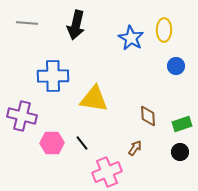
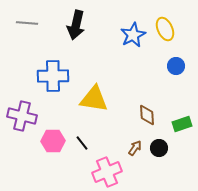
yellow ellipse: moved 1 px right, 1 px up; rotated 25 degrees counterclockwise
blue star: moved 2 px right, 3 px up; rotated 15 degrees clockwise
brown diamond: moved 1 px left, 1 px up
pink hexagon: moved 1 px right, 2 px up
black circle: moved 21 px left, 4 px up
